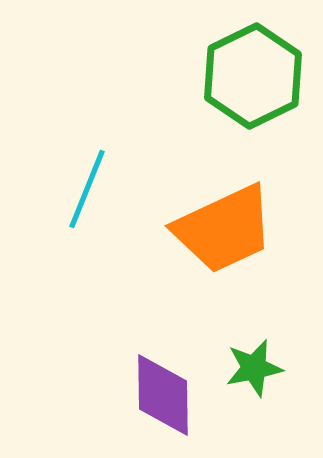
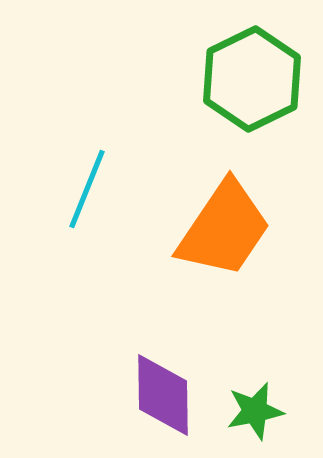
green hexagon: moved 1 px left, 3 px down
orange trapezoid: rotated 31 degrees counterclockwise
green star: moved 1 px right, 43 px down
